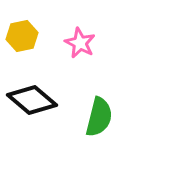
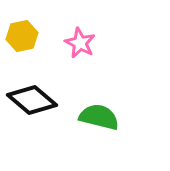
green semicircle: rotated 90 degrees counterclockwise
